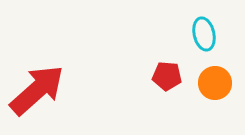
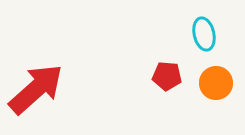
orange circle: moved 1 px right
red arrow: moved 1 px left, 1 px up
